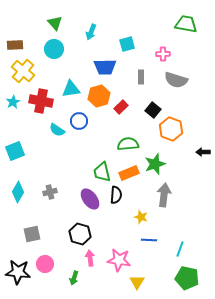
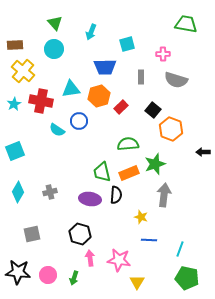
cyan star at (13, 102): moved 1 px right, 2 px down
purple ellipse at (90, 199): rotated 45 degrees counterclockwise
pink circle at (45, 264): moved 3 px right, 11 px down
